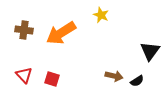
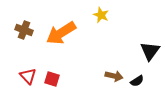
brown cross: rotated 12 degrees clockwise
red triangle: moved 4 px right, 1 px down
